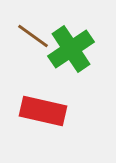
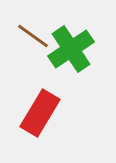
red rectangle: moved 3 px left, 2 px down; rotated 72 degrees counterclockwise
